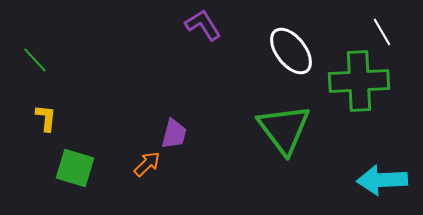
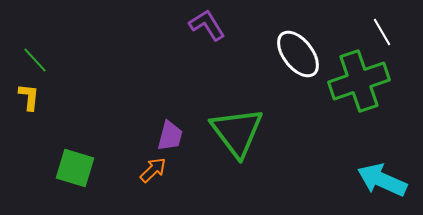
purple L-shape: moved 4 px right
white ellipse: moved 7 px right, 3 px down
green cross: rotated 16 degrees counterclockwise
yellow L-shape: moved 17 px left, 21 px up
green triangle: moved 47 px left, 3 px down
purple trapezoid: moved 4 px left, 2 px down
orange arrow: moved 6 px right, 6 px down
cyan arrow: rotated 27 degrees clockwise
